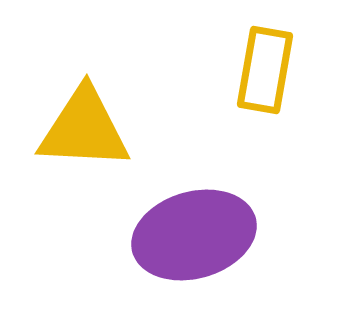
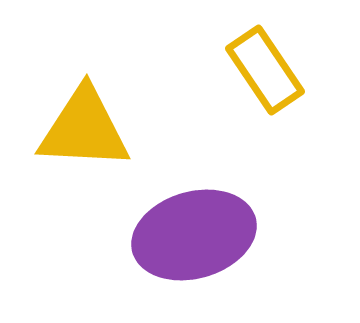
yellow rectangle: rotated 44 degrees counterclockwise
